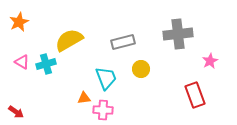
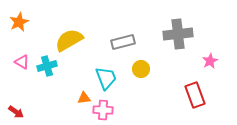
cyan cross: moved 1 px right, 2 px down
